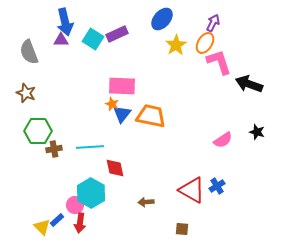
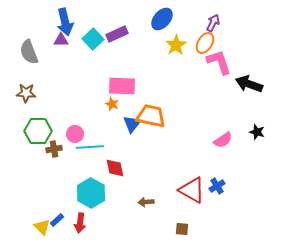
cyan square: rotated 15 degrees clockwise
brown star: rotated 18 degrees counterclockwise
blue triangle: moved 10 px right, 10 px down
pink circle: moved 71 px up
